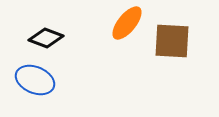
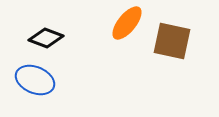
brown square: rotated 9 degrees clockwise
